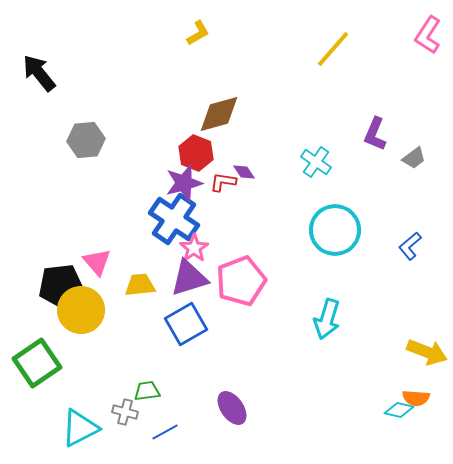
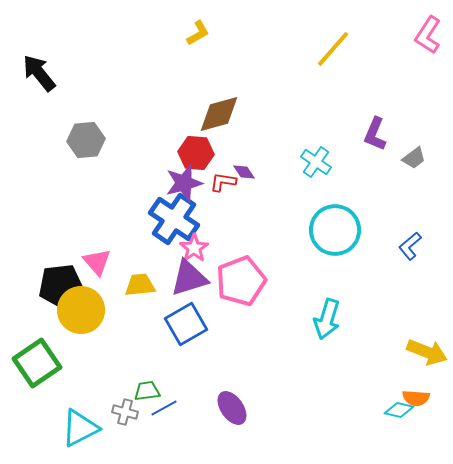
red hexagon: rotated 16 degrees counterclockwise
blue line: moved 1 px left, 24 px up
